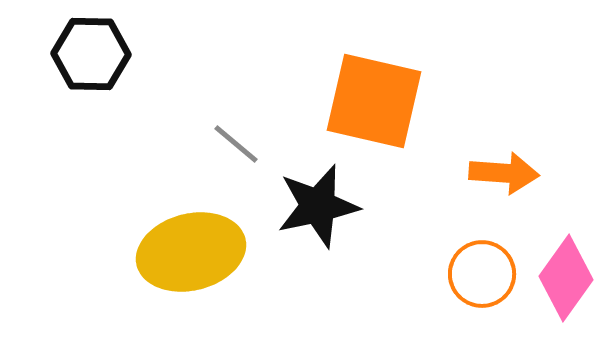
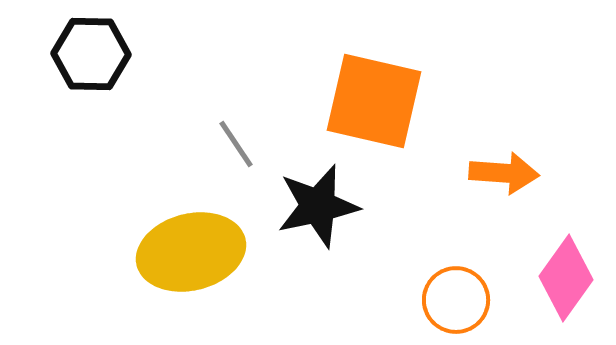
gray line: rotated 16 degrees clockwise
orange circle: moved 26 px left, 26 px down
